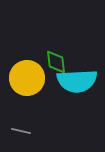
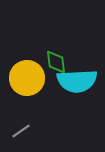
gray line: rotated 48 degrees counterclockwise
